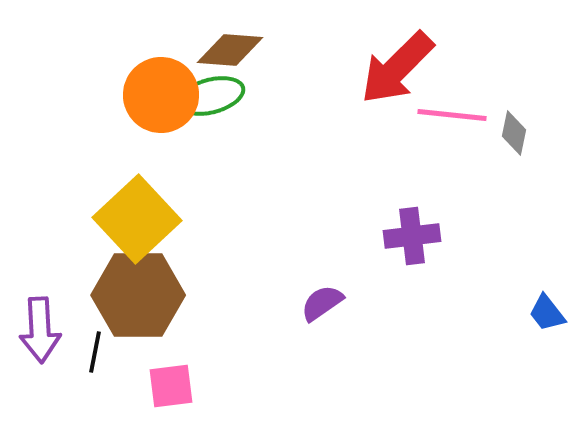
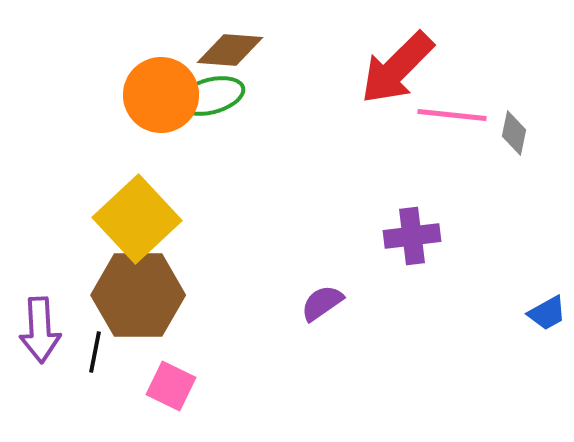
blue trapezoid: rotated 81 degrees counterclockwise
pink square: rotated 33 degrees clockwise
